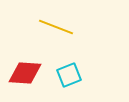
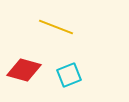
red diamond: moved 1 px left, 3 px up; rotated 12 degrees clockwise
